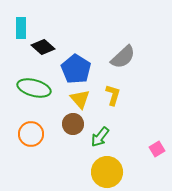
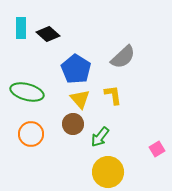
black diamond: moved 5 px right, 13 px up
green ellipse: moved 7 px left, 4 px down
yellow L-shape: rotated 25 degrees counterclockwise
yellow circle: moved 1 px right
